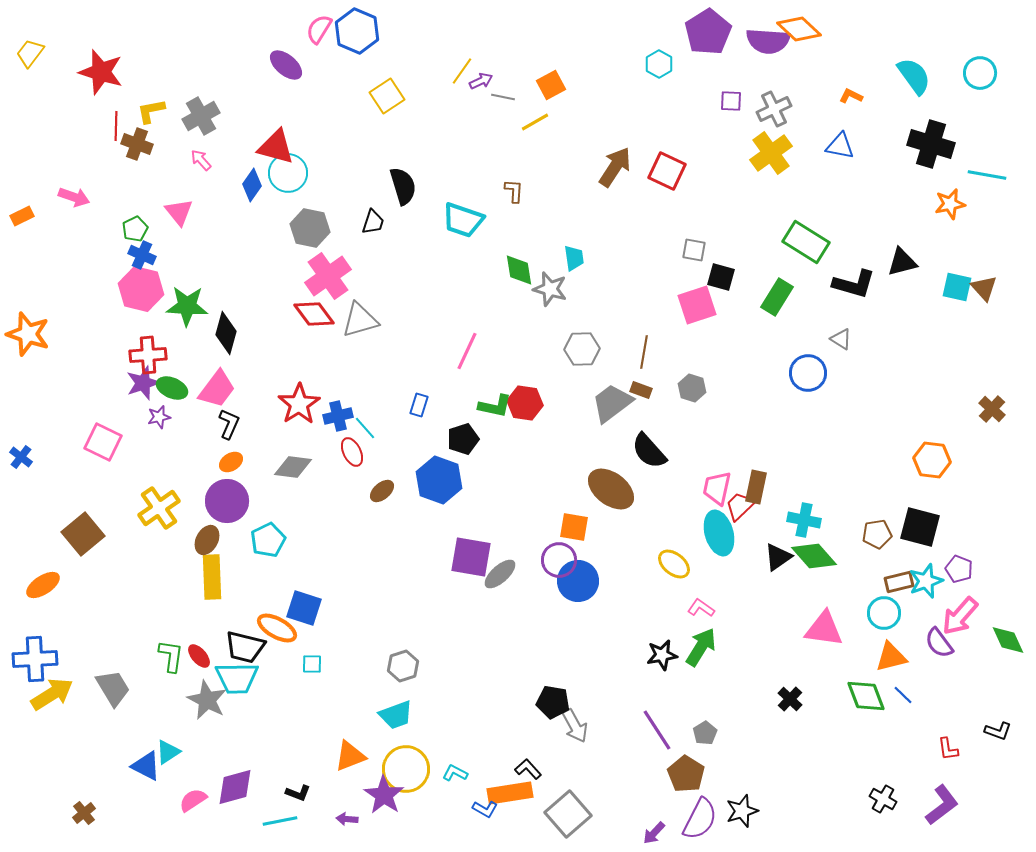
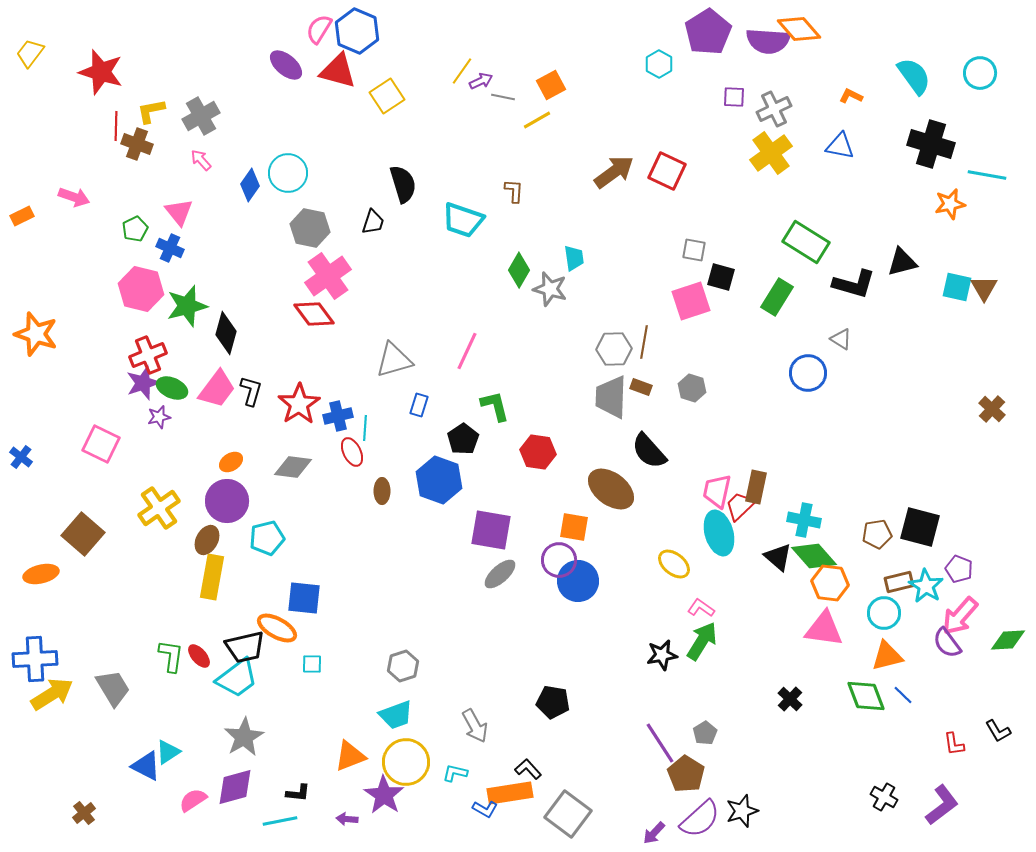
orange diamond at (799, 29): rotated 6 degrees clockwise
purple square at (731, 101): moved 3 px right, 4 px up
yellow line at (535, 122): moved 2 px right, 2 px up
red triangle at (276, 147): moved 62 px right, 76 px up
brown arrow at (615, 167): moved 1 px left, 5 px down; rotated 21 degrees clockwise
blue diamond at (252, 185): moved 2 px left
black semicircle at (403, 186): moved 2 px up
blue cross at (142, 255): moved 28 px right, 7 px up
green diamond at (519, 270): rotated 40 degrees clockwise
brown triangle at (984, 288): rotated 12 degrees clockwise
pink square at (697, 305): moved 6 px left, 4 px up
green star at (187, 306): rotated 18 degrees counterclockwise
gray triangle at (360, 320): moved 34 px right, 40 px down
orange star at (28, 334): moved 8 px right
gray hexagon at (582, 349): moved 32 px right
brown line at (644, 352): moved 10 px up
red cross at (148, 355): rotated 18 degrees counterclockwise
brown rectangle at (641, 390): moved 3 px up
red hexagon at (525, 403): moved 13 px right, 49 px down
gray trapezoid at (612, 403): moved 1 px left, 6 px up; rotated 51 degrees counterclockwise
green L-shape at (495, 406): rotated 116 degrees counterclockwise
black L-shape at (229, 424): moved 22 px right, 33 px up; rotated 8 degrees counterclockwise
cyan line at (365, 428): rotated 45 degrees clockwise
black pentagon at (463, 439): rotated 16 degrees counterclockwise
pink square at (103, 442): moved 2 px left, 2 px down
orange hexagon at (932, 460): moved 102 px left, 123 px down
pink trapezoid at (717, 488): moved 3 px down
brown ellipse at (382, 491): rotated 50 degrees counterclockwise
brown square at (83, 534): rotated 9 degrees counterclockwise
cyan pentagon at (268, 540): moved 1 px left, 2 px up; rotated 12 degrees clockwise
purple square at (471, 557): moved 20 px right, 27 px up
black triangle at (778, 557): rotated 44 degrees counterclockwise
yellow rectangle at (212, 577): rotated 12 degrees clockwise
cyan star at (926, 581): moved 5 px down; rotated 20 degrees counterclockwise
orange ellipse at (43, 585): moved 2 px left, 11 px up; rotated 20 degrees clockwise
blue square at (304, 608): moved 10 px up; rotated 12 degrees counterclockwise
green diamond at (1008, 640): rotated 69 degrees counterclockwise
purple semicircle at (939, 643): moved 8 px right
black trapezoid at (245, 647): rotated 27 degrees counterclockwise
green arrow at (701, 647): moved 1 px right, 6 px up
orange triangle at (891, 657): moved 4 px left, 1 px up
cyan trapezoid at (237, 678): rotated 36 degrees counterclockwise
gray star at (207, 700): moved 37 px right, 37 px down; rotated 15 degrees clockwise
gray arrow at (575, 726): moved 100 px left
purple line at (657, 730): moved 3 px right, 13 px down
black L-shape at (998, 731): rotated 40 degrees clockwise
red L-shape at (948, 749): moved 6 px right, 5 px up
yellow circle at (406, 769): moved 7 px up
cyan L-shape at (455, 773): rotated 15 degrees counterclockwise
black L-shape at (298, 793): rotated 15 degrees counterclockwise
black cross at (883, 799): moved 1 px right, 2 px up
gray square at (568, 814): rotated 12 degrees counterclockwise
purple semicircle at (700, 819): rotated 21 degrees clockwise
